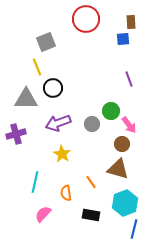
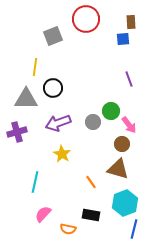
gray square: moved 7 px right, 6 px up
yellow line: moved 2 px left; rotated 30 degrees clockwise
gray circle: moved 1 px right, 2 px up
purple cross: moved 1 px right, 2 px up
orange semicircle: moved 2 px right, 36 px down; rotated 70 degrees counterclockwise
